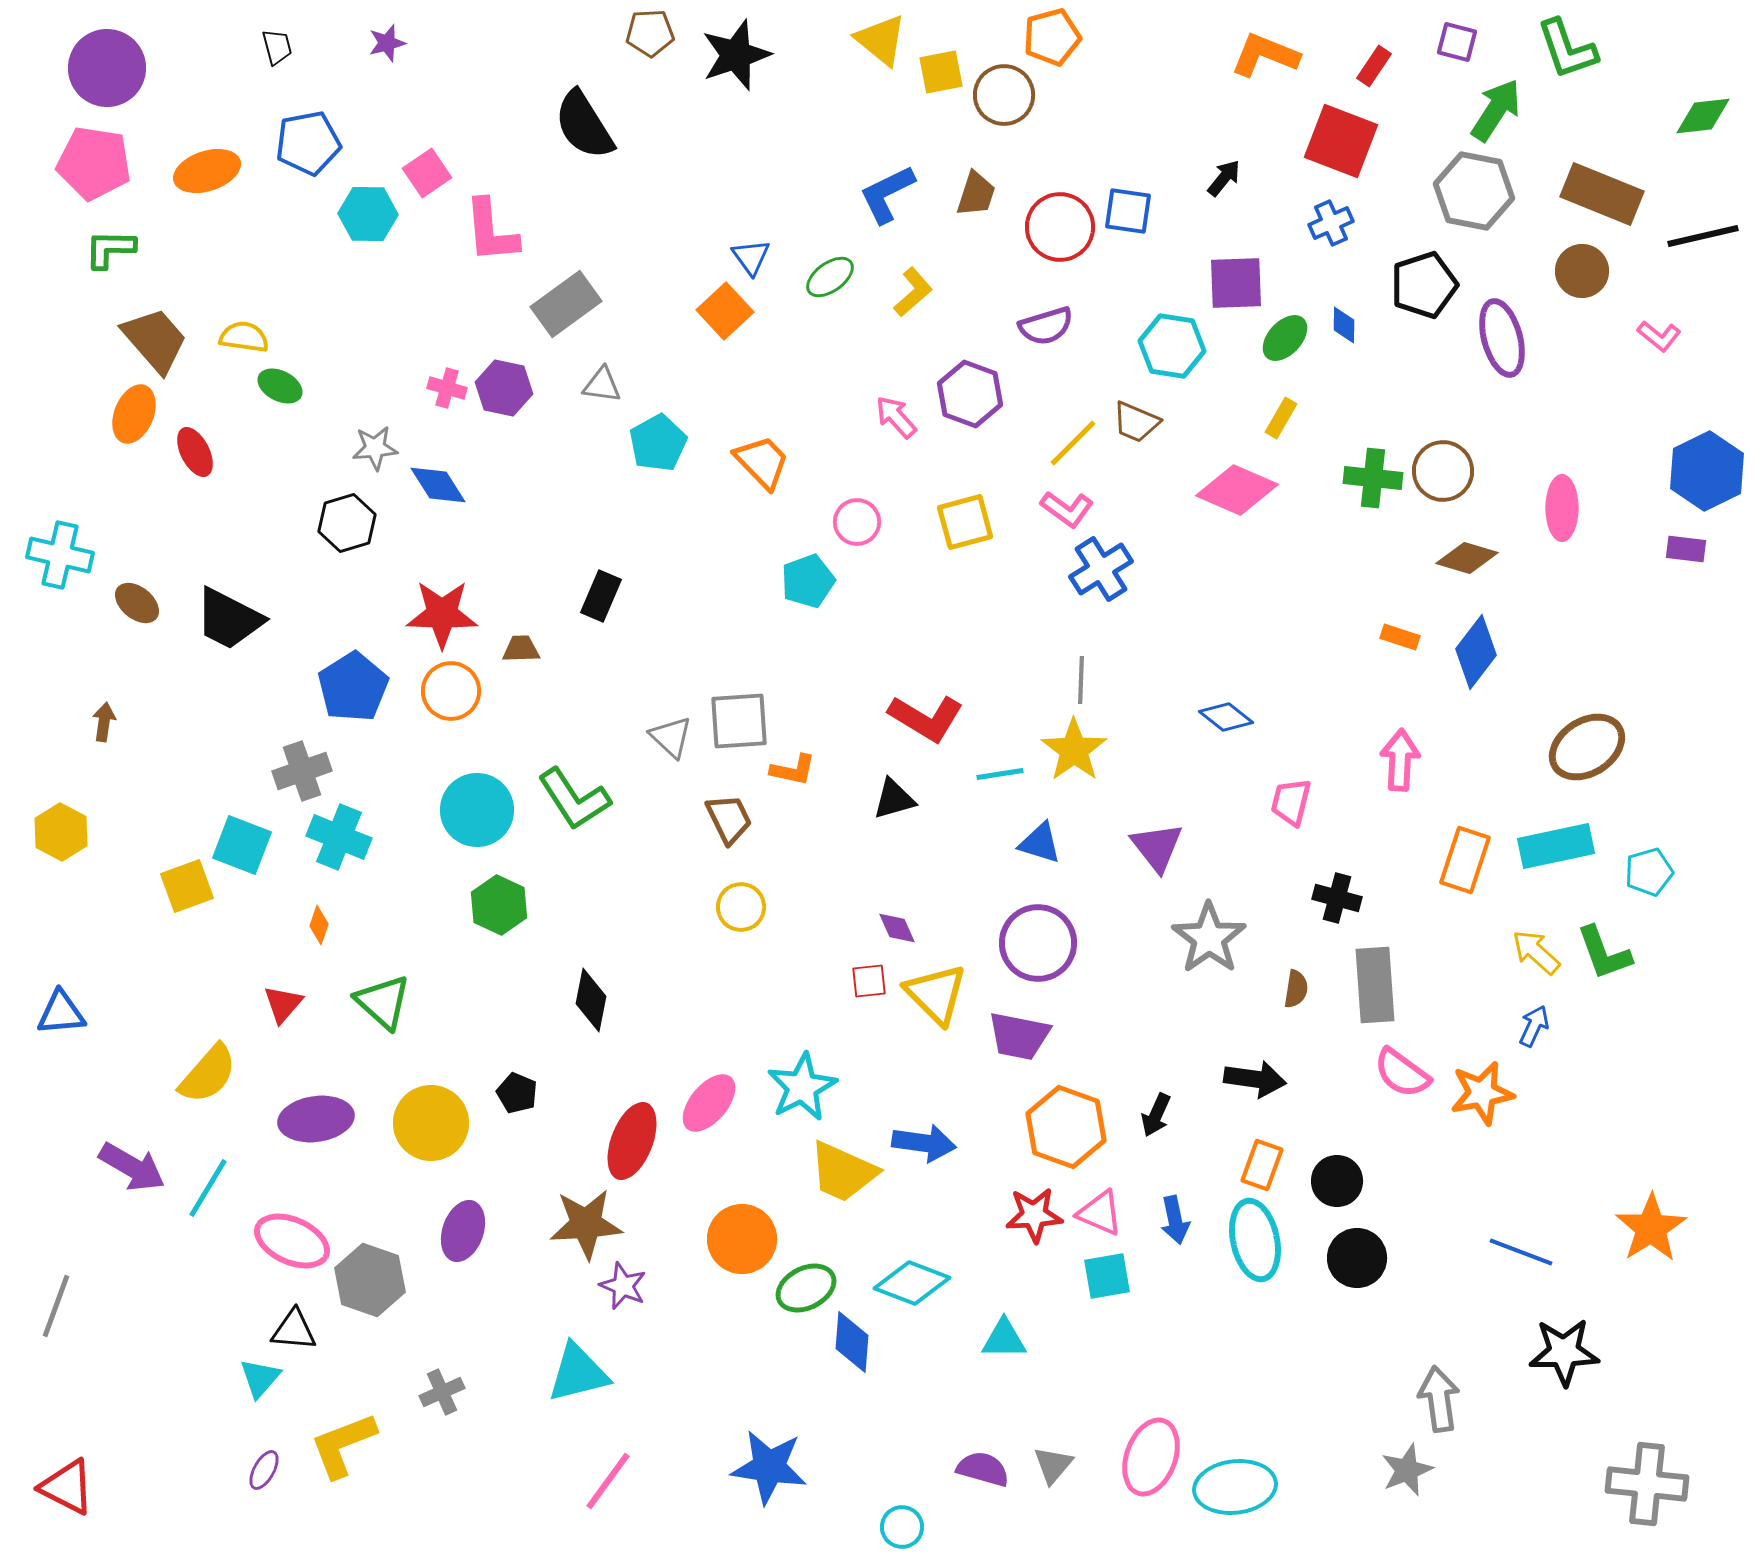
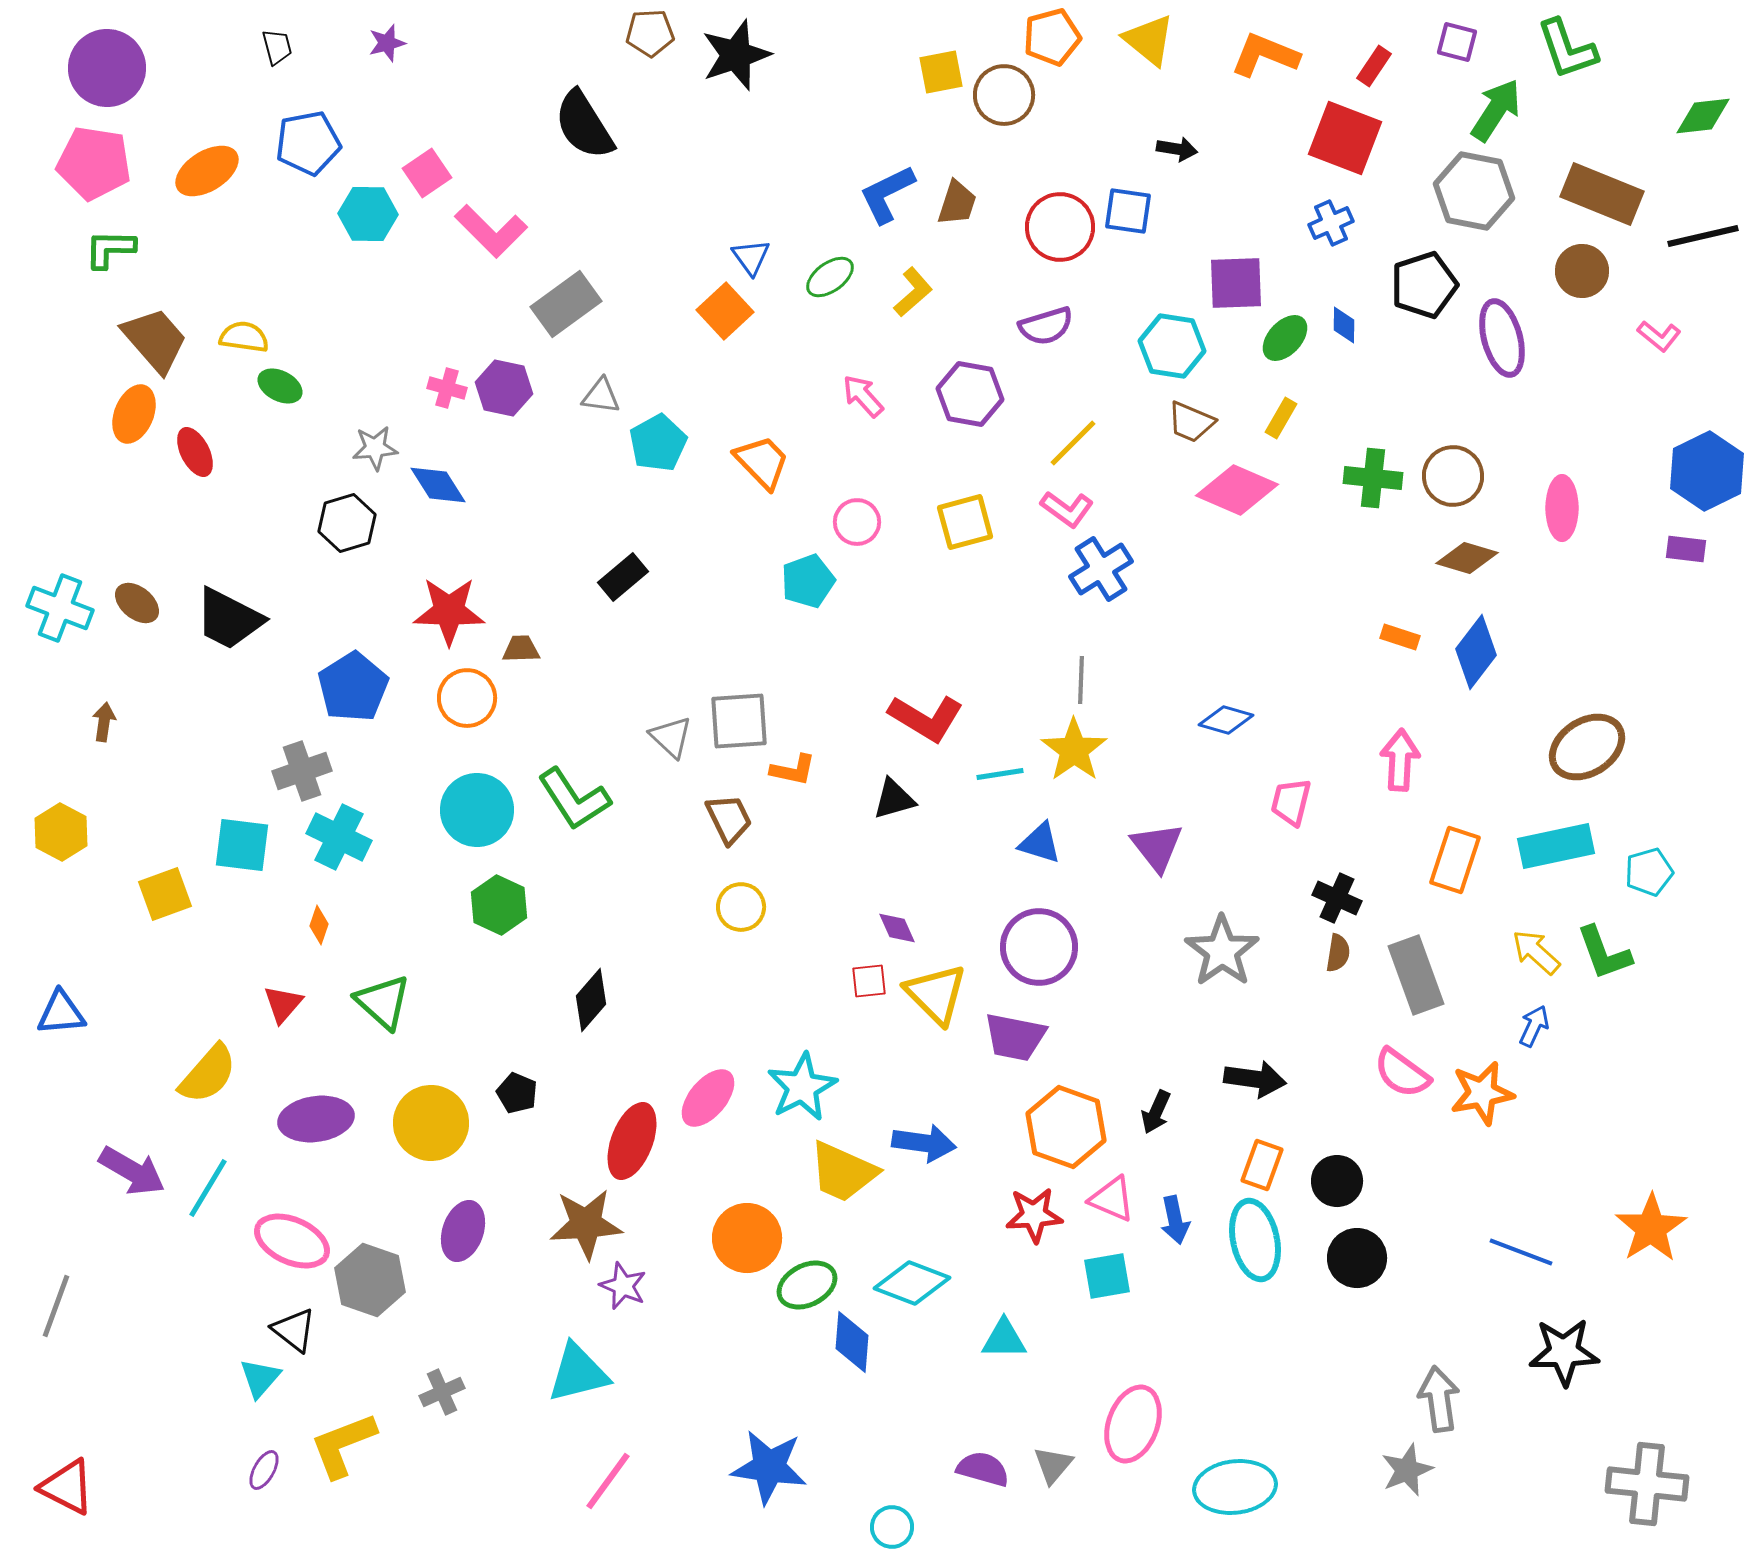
yellow triangle at (881, 40): moved 268 px right
red square at (1341, 141): moved 4 px right, 3 px up
orange ellipse at (207, 171): rotated 14 degrees counterclockwise
black arrow at (1224, 178): moved 47 px left, 29 px up; rotated 60 degrees clockwise
brown trapezoid at (976, 194): moved 19 px left, 9 px down
pink L-shape at (491, 231): rotated 40 degrees counterclockwise
gray triangle at (602, 385): moved 1 px left, 11 px down
purple hexagon at (970, 394): rotated 10 degrees counterclockwise
pink arrow at (896, 417): moved 33 px left, 21 px up
brown trapezoid at (1136, 422): moved 55 px right
brown circle at (1443, 471): moved 10 px right, 5 px down
cyan cross at (60, 555): moved 53 px down; rotated 8 degrees clockwise
black rectangle at (601, 596): moved 22 px right, 19 px up; rotated 27 degrees clockwise
red star at (442, 614): moved 7 px right, 3 px up
orange circle at (451, 691): moved 16 px right, 7 px down
blue diamond at (1226, 717): moved 3 px down; rotated 22 degrees counterclockwise
cyan cross at (339, 837): rotated 4 degrees clockwise
cyan square at (242, 845): rotated 14 degrees counterclockwise
orange rectangle at (1465, 860): moved 10 px left
yellow square at (187, 886): moved 22 px left, 8 px down
black cross at (1337, 898): rotated 9 degrees clockwise
gray star at (1209, 938): moved 13 px right, 13 px down
purple circle at (1038, 943): moved 1 px right, 4 px down
gray rectangle at (1375, 985): moved 41 px right, 10 px up; rotated 16 degrees counterclockwise
brown semicircle at (1296, 989): moved 42 px right, 36 px up
black diamond at (591, 1000): rotated 30 degrees clockwise
purple trapezoid at (1019, 1036): moved 4 px left, 1 px down
pink ellipse at (709, 1103): moved 1 px left, 5 px up
black arrow at (1156, 1115): moved 3 px up
purple arrow at (132, 1167): moved 4 px down
pink triangle at (1100, 1213): moved 12 px right, 14 px up
orange circle at (742, 1239): moved 5 px right, 1 px up
green ellipse at (806, 1288): moved 1 px right, 3 px up
black triangle at (294, 1330): rotated 33 degrees clockwise
pink ellipse at (1151, 1457): moved 18 px left, 33 px up
cyan circle at (902, 1527): moved 10 px left
